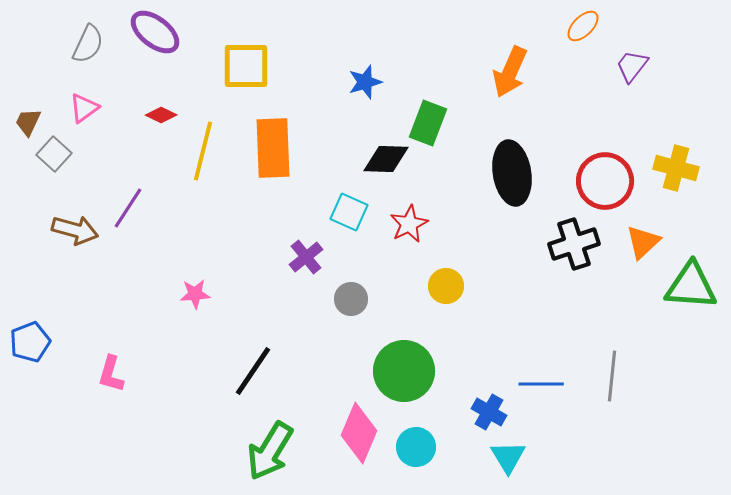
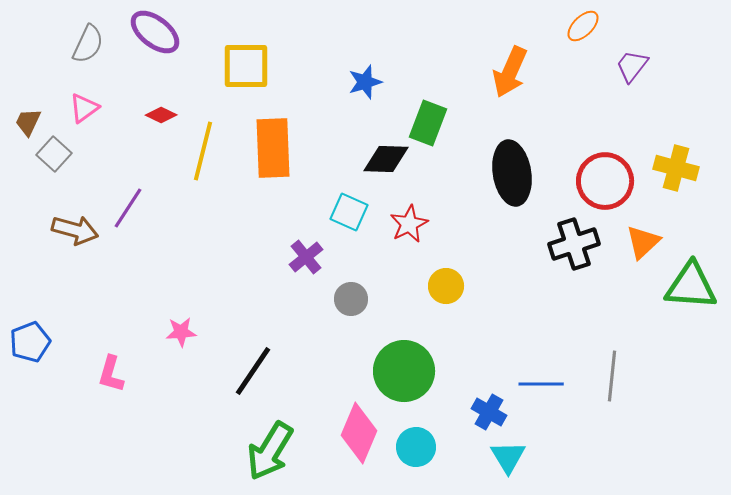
pink star: moved 14 px left, 38 px down
